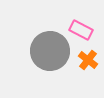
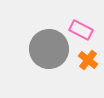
gray circle: moved 1 px left, 2 px up
